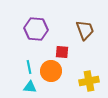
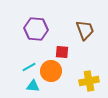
cyan line: rotated 72 degrees clockwise
cyan triangle: moved 3 px right, 1 px up
